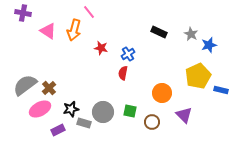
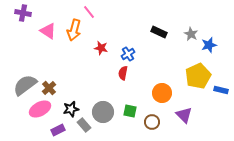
gray rectangle: moved 2 px down; rotated 32 degrees clockwise
